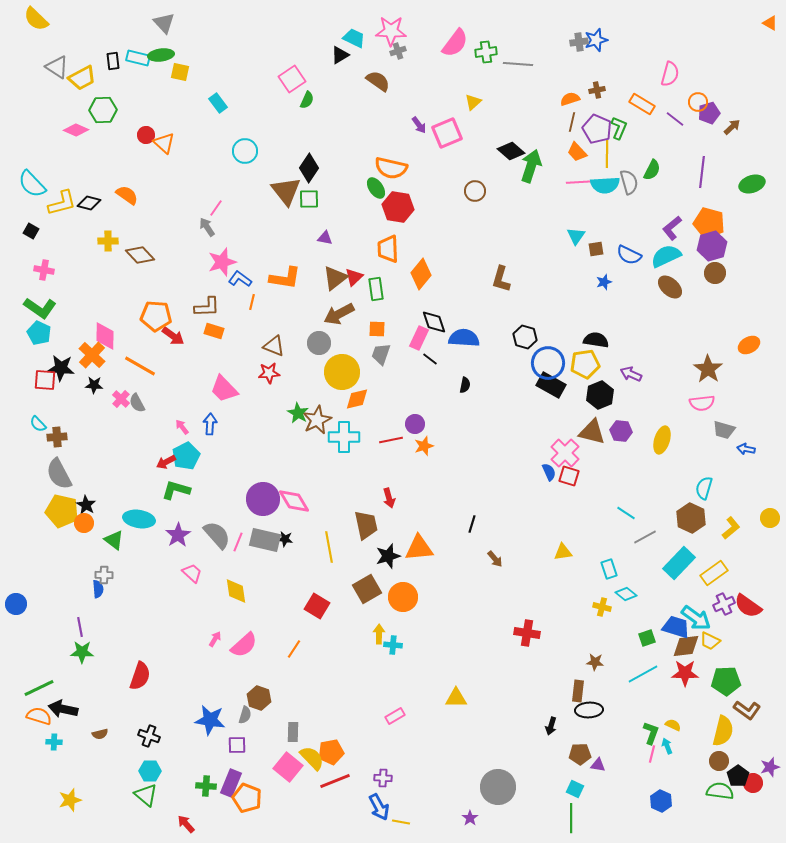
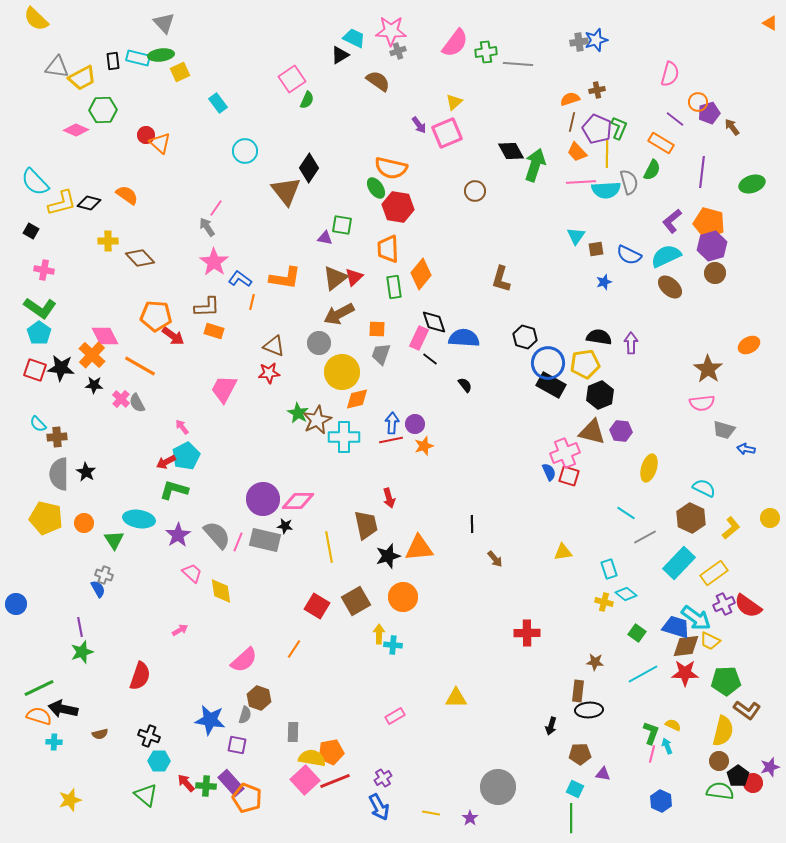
gray triangle at (57, 67): rotated 25 degrees counterclockwise
yellow square at (180, 72): rotated 36 degrees counterclockwise
yellow triangle at (473, 102): moved 19 px left
orange rectangle at (642, 104): moved 19 px right, 39 px down
brown arrow at (732, 127): rotated 84 degrees counterclockwise
orange triangle at (164, 143): moved 4 px left
black diamond at (511, 151): rotated 20 degrees clockwise
green arrow at (531, 166): moved 4 px right, 1 px up
cyan semicircle at (32, 184): moved 3 px right, 2 px up
cyan semicircle at (605, 185): moved 1 px right, 5 px down
green square at (309, 199): moved 33 px right, 26 px down; rotated 10 degrees clockwise
purple L-shape at (672, 228): moved 7 px up
brown diamond at (140, 255): moved 3 px down
pink star at (222, 262): moved 8 px left; rotated 20 degrees counterclockwise
green rectangle at (376, 289): moved 18 px right, 2 px up
cyan pentagon at (39, 333): rotated 10 degrees clockwise
pink diamond at (105, 336): rotated 28 degrees counterclockwise
black semicircle at (596, 340): moved 3 px right, 3 px up
purple arrow at (631, 374): moved 31 px up; rotated 65 degrees clockwise
red square at (45, 380): moved 10 px left, 10 px up; rotated 15 degrees clockwise
black semicircle at (465, 385): rotated 49 degrees counterclockwise
pink trapezoid at (224, 389): rotated 72 degrees clockwise
blue arrow at (210, 424): moved 182 px right, 1 px up
yellow ellipse at (662, 440): moved 13 px left, 28 px down
pink cross at (565, 453): rotated 24 degrees clockwise
gray semicircle at (59, 474): rotated 28 degrees clockwise
cyan semicircle at (704, 488): rotated 100 degrees clockwise
green L-shape at (176, 490): moved 2 px left
pink diamond at (294, 501): moved 4 px right; rotated 60 degrees counterclockwise
black star at (86, 505): moved 33 px up
yellow pentagon at (62, 511): moved 16 px left, 7 px down
black line at (472, 524): rotated 18 degrees counterclockwise
black star at (285, 539): moved 13 px up
green triangle at (114, 540): rotated 20 degrees clockwise
gray cross at (104, 575): rotated 18 degrees clockwise
blue semicircle at (98, 589): rotated 24 degrees counterclockwise
brown square at (367, 589): moved 11 px left, 12 px down
yellow diamond at (236, 591): moved 15 px left
yellow cross at (602, 607): moved 2 px right, 5 px up
red cross at (527, 633): rotated 10 degrees counterclockwise
green square at (647, 638): moved 10 px left, 5 px up; rotated 36 degrees counterclockwise
pink arrow at (215, 639): moved 35 px left, 9 px up; rotated 28 degrees clockwise
pink semicircle at (244, 645): moved 15 px down
green star at (82, 652): rotated 20 degrees counterclockwise
purple square at (237, 745): rotated 12 degrees clockwise
yellow semicircle at (312, 758): rotated 36 degrees counterclockwise
purple triangle at (598, 765): moved 5 px right, 9 px down
pink square at (288, 767): moved 17 px right, 13 px down; rotated 8 degrees clockwise
cyan hexagon at (150, 771): moved 9 px right, 10 px up
purple cross at (383, 778): rotated 36 degrees counterclockwise
purple rectangle at (231, 783): rotated 64 degrees counterclockwise
yellow line at (401, 822): moved 30 px right, 9 px up
red arrow at (186, 824): moved 41 px up
